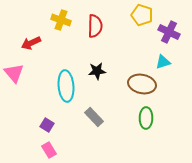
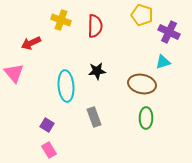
gray rectangle: rotated 24 degrees clockwise
